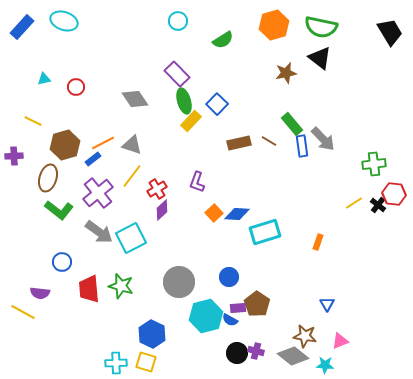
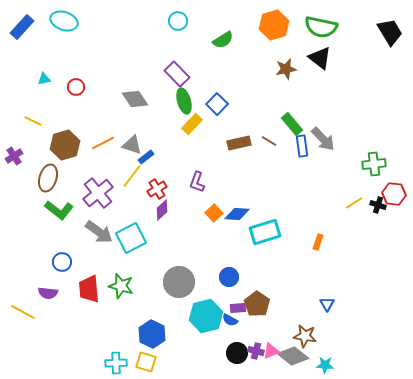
brown star at (286, 73): moved 4 px up
yellow rectangle at (191, 121): moved 1 px right, 3 px down
purple cross at (14, 156): rotated 30 degrees counterclockwise
blue rectangle at (93, 159): moved 53 px right, 2 px up
black cross at (378, 205): rotated 21 degrees counterclockwise
purple semicircle at (40, 293): moved 8 px right
pink triangle at (340, 341): moved 69 px left, 10 px down
